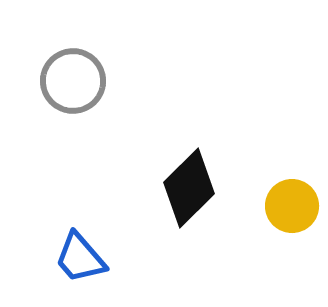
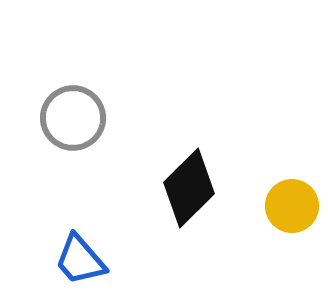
gray circle: moved 37 px down
blue trapezoid: moved 2 px down
